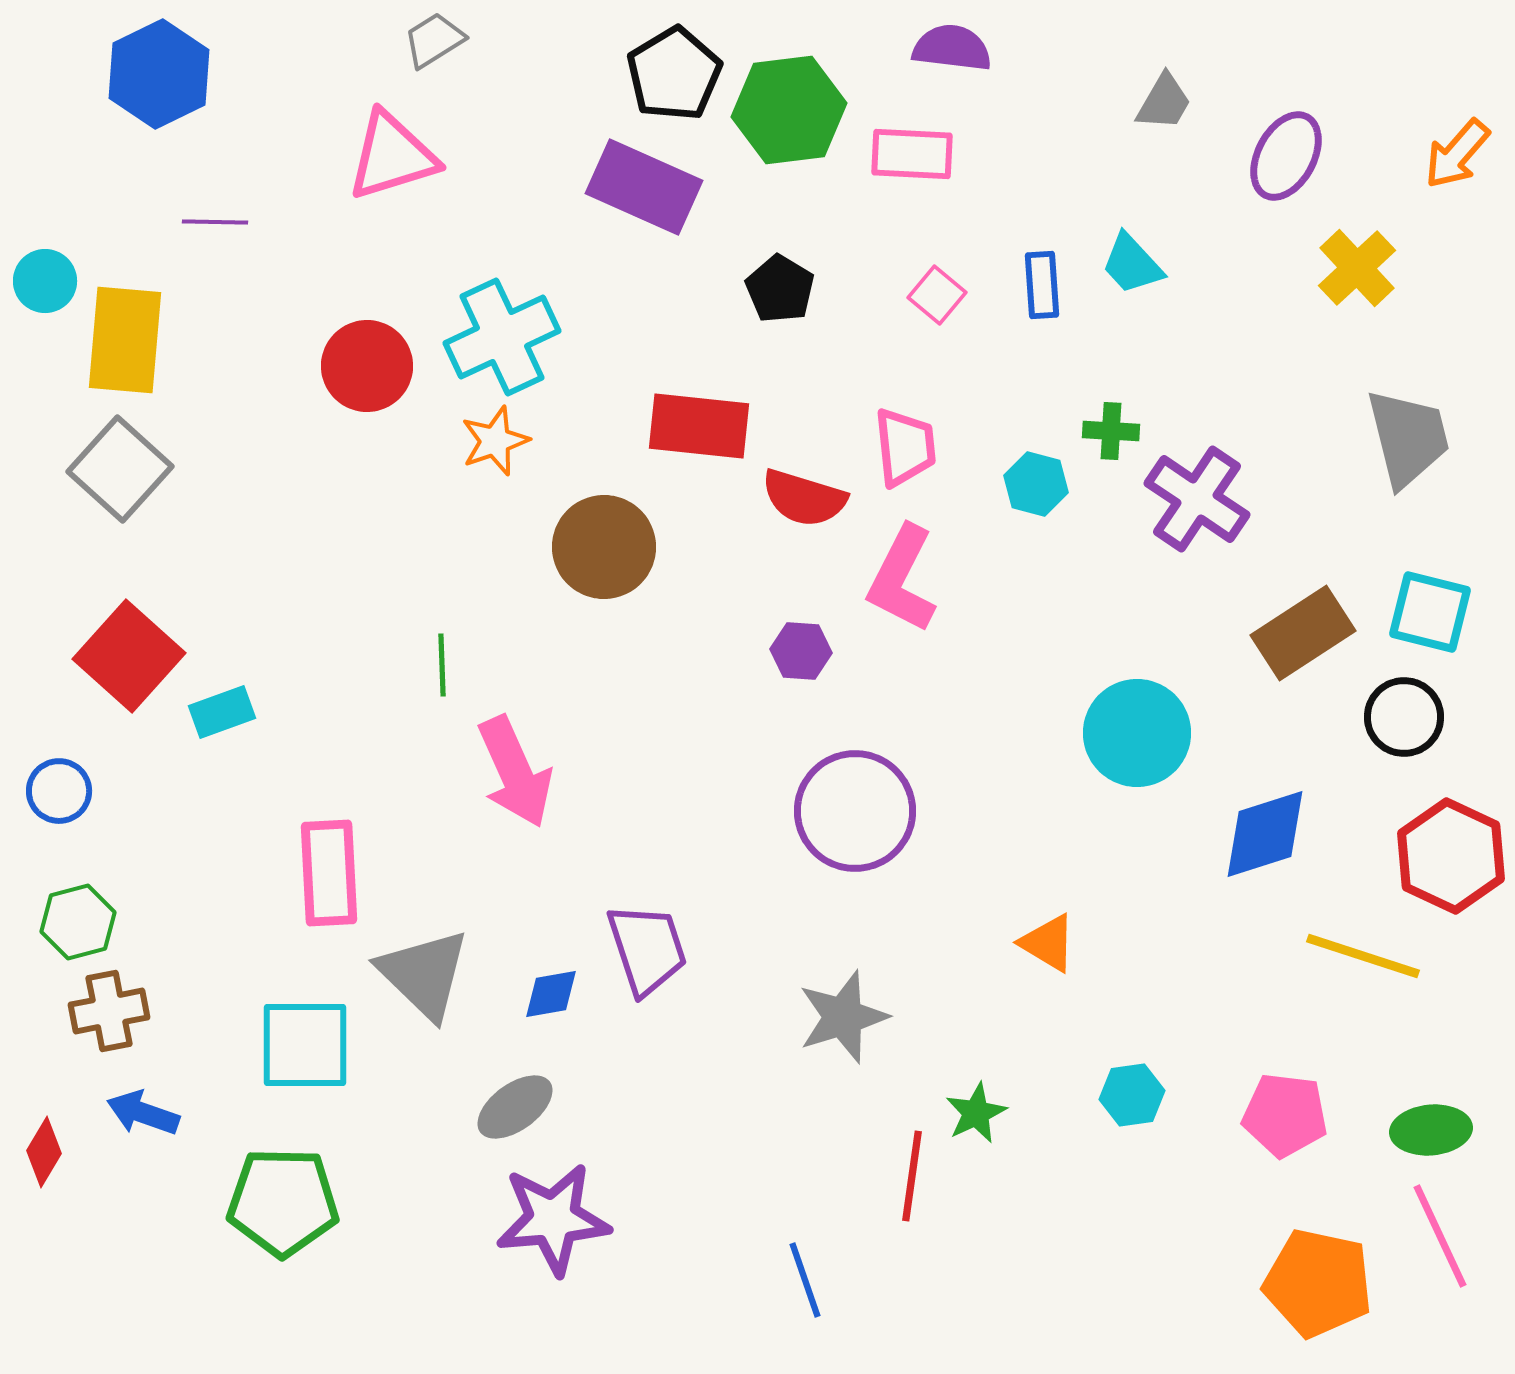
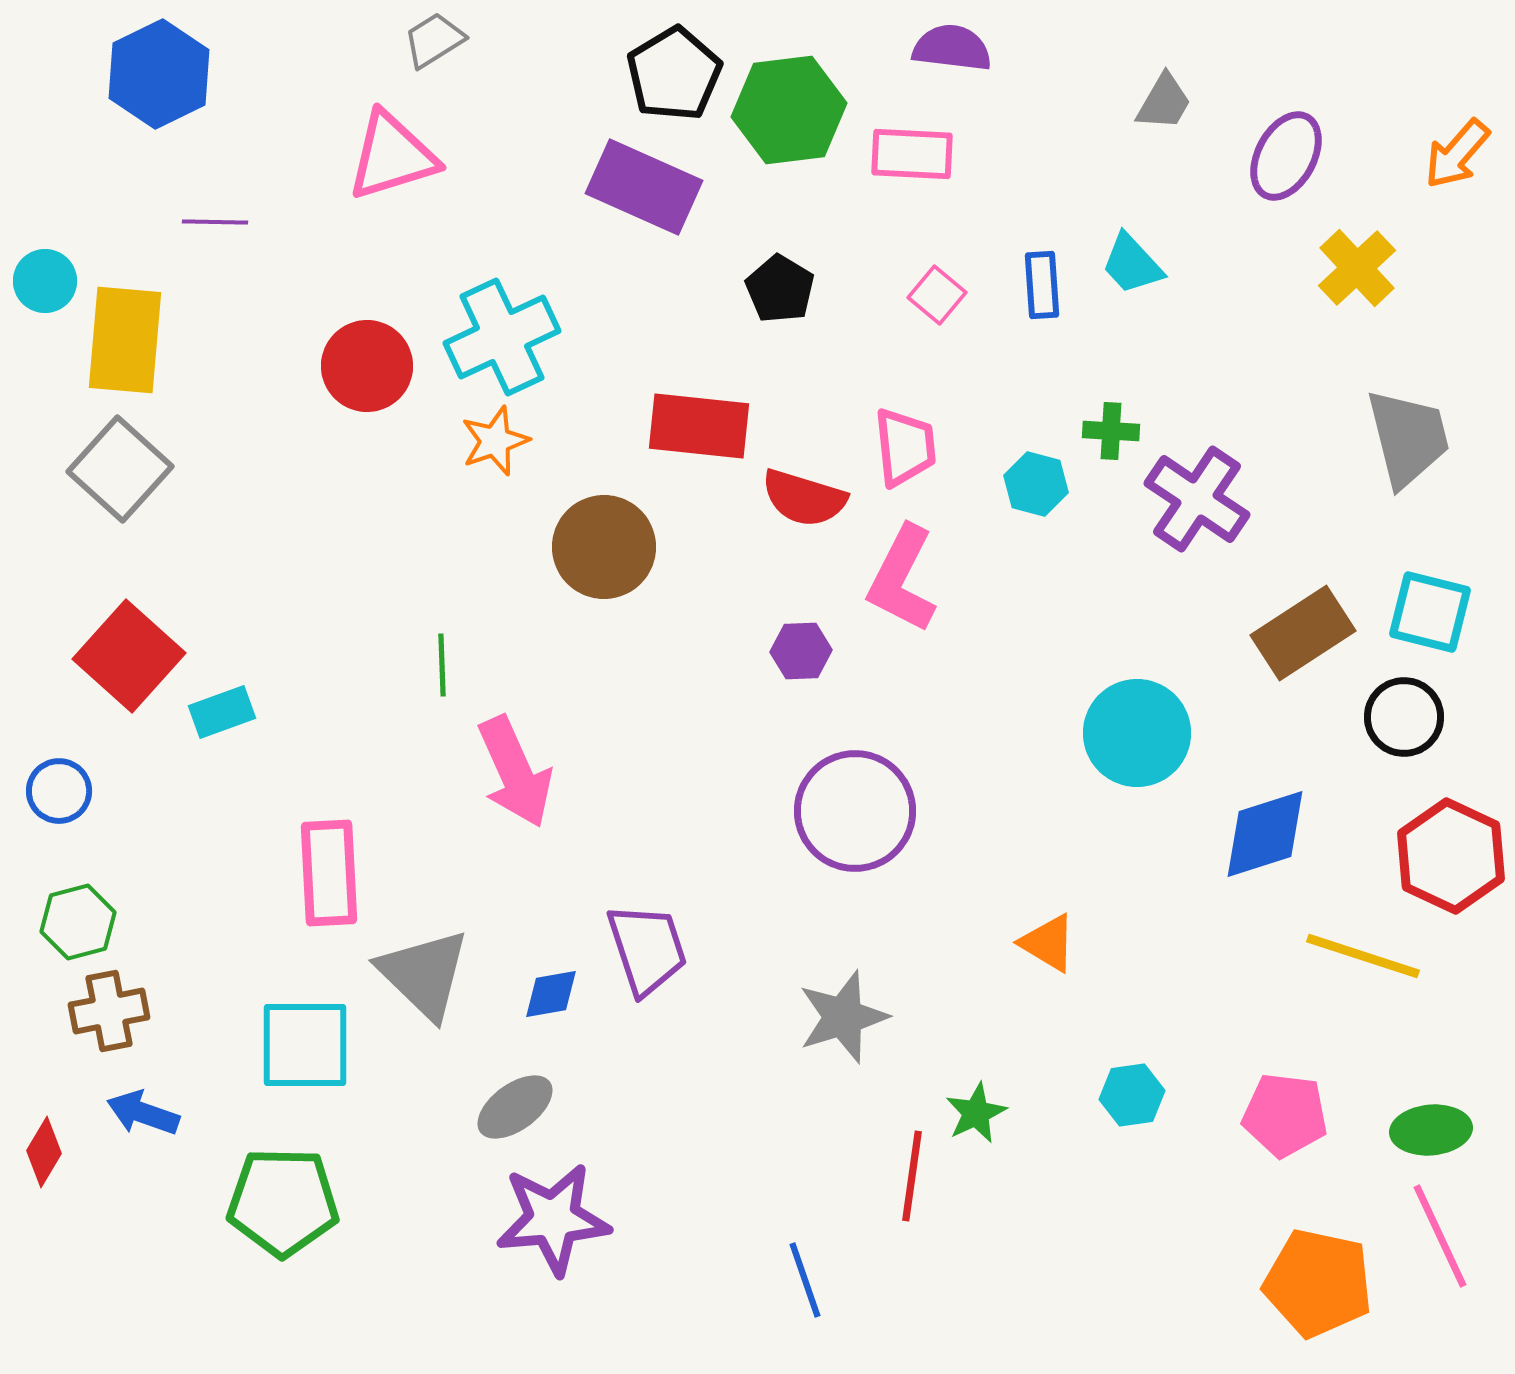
purple hexagon at (801, 651): rotated 6 degrees counterclockwise
